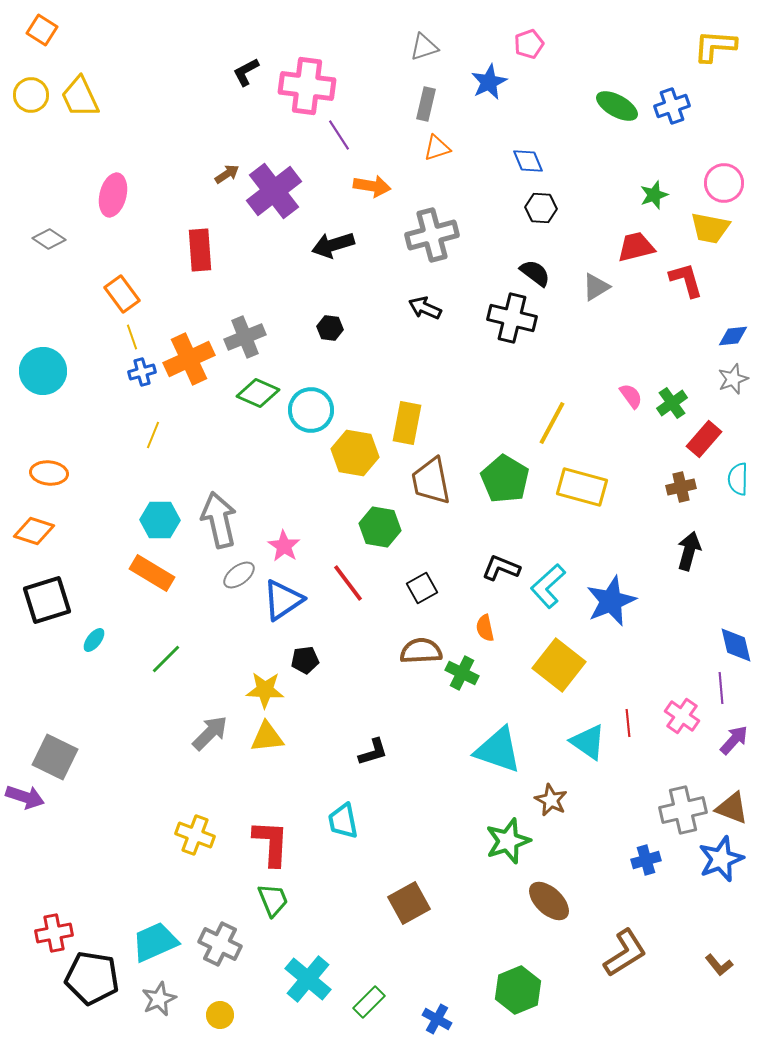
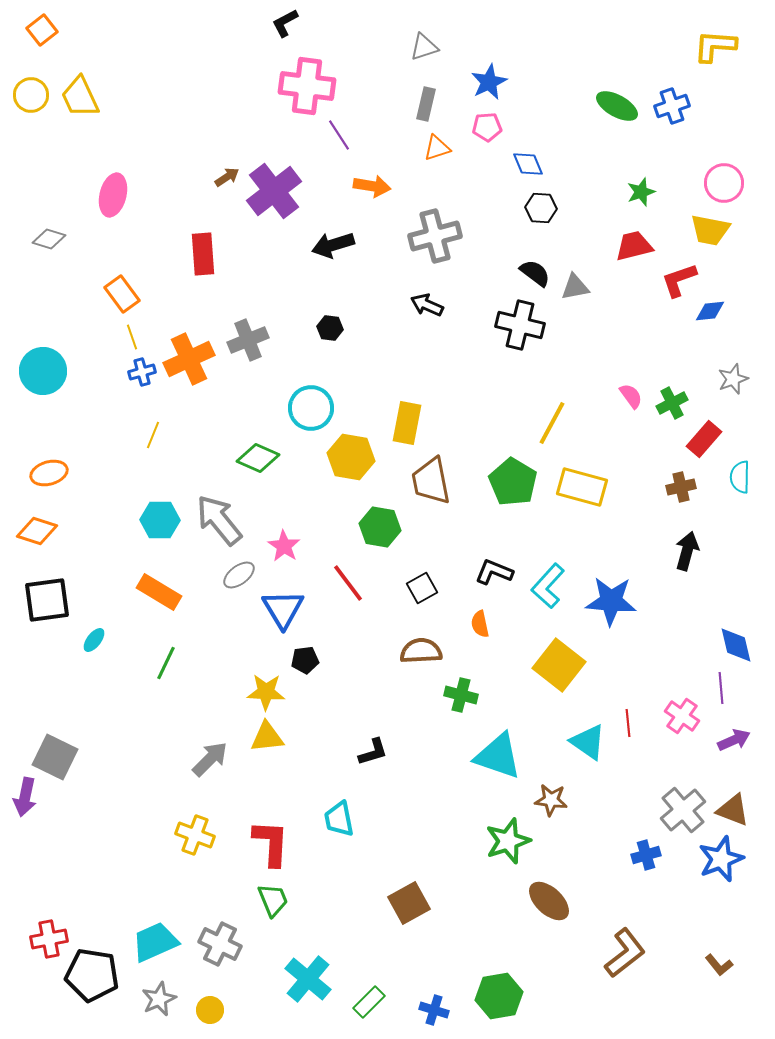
orange square at (42, 30): rotated 20 degrees clockwise
pink pentagon at (529, 44): moved 42 px left, 83 px down; rotated 16 degrees clockwise
black L-shape at (246, 72): moved 39 px right, 49 px up
blue diamond at (528, 161): moved 3 px down
brown arrow at (227, 174): moved 3 px down
green star at (654, 195): moved 13 px left, 3 px up
yellow trapezoid at (710, 228): moved 2 px down
gray cross at (432, 235): moved 3 px right, 1 px down
gray diamond at (49, 239): rotated 16 degrees counterclockwise
red trapezoid at (636, 247): moved 2 px left, 1 px up
red rectangle at (200, 250): moved 3 px right, 4 px down
red L-shape at (686, 280): moved 7 px left; rotated 93 degrees counterclockwise
gray triangle at (596, 287): moved 21 px left; rotated 20 degrees clockwise
black arrow at (425, 308): moved 2 px right, 3 px up
black cross at (512, 318): moved 8 px right, 7 px down
blue diamond at (733, 336): moved 23 px left, 25 px up
gray cross at (245, 337): moved 3 px right, 3 px down
green diamond at (258, 393): moved 65 px down
green cross at (672, 403): rotated 8 degrees clockwise
cyan circle at (311, 410): moved 2 px up
yellow hexagon at (355, 453): moved 4 px left, 4 px down
orange ellipse at (49, 473): rotated 21 degrees counterclockwise
green pentagon at (505, 479): moved 8 px right, 3 px down
cyan semicircle at (738, 479): moved 2 px right, 2 px up
gray arrow at (219, 520): rotated 26 degrees counterclockwise
orange diamond at (34, 531): moved 3 px right
black arrow at (689, 551): moved 2 px left
black L-shape at (501, 568): moved 7 px left, 4 px down
orange rectangle at (152, 573): moved 7 px right, 19 px down
cyan L-shape at (548, 586): rotated 6 degrees counterclockwise
black square at (47, 600): rotated 9 degrees clockwise
blue triangle at (283, 600): moved 9 px down; rotated 27 degrees counterclockwise
blue star at (611, 601): rotated 27 degrees clockwise
orange semicircle at (485, 628): moved 5 px left, 4 px up
green line at (166, 659): moved 4 px down; rotated 20 degrees counterclockwise
green cross at (462, 673): moved 1 px left, 22 px down; rotated 12 degrees counterclockwise
yellow star at (265, 690): moved 1 px right, 2 px down
gray arrow at (210, 733): moved 26 px down
purple arrow at (734, 740): rotated 24 degrees clockwise
cyan triangle at (498, 750): moved 6 px down
purple arrow at (25, 797): rotated 84 degrees clockwise
brown star at (551, 800): rotated 20 degrees counterclockwise
brown triangle at (732, 808): moved 1 px right, 2 px down
gray cross at (683, 810): rotated 27 degrees counterclockwise
cyan trapezoid at (343, 821): moved 4 px left, 2 px up
blue cross at (646, 860): moved 5 px up
red cross at (54, 933): moved 5 px left, 6 px down
brown L-shape at (625, 953): rotated 6 degrees counterclockwise
black pentagon at (92, 978): moved 3 px up
green hexagon at (518, 990): moved 19 px left, 6 px down; rotated 12 degrees clockwise
yellow circle at (220, 1015): moved 10 px left, 5 px up
blue cross at (437, 1019): moved 3 px left, 9 px up; rotated 12 degrees counterclockwise
